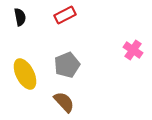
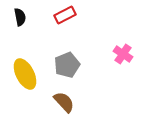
pink cross: moved 10 px left, 4 px down
